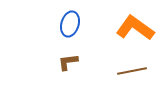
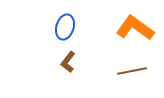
blue ellipse: moved 5 px left, 3 px down
brown L-shape: rotated 45 degrees counterclockwise
